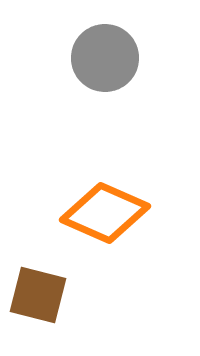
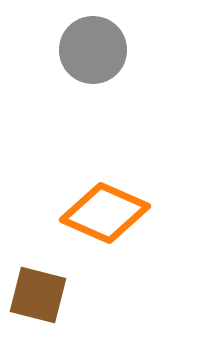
gray circle: moved 12 px left, 8 px up
